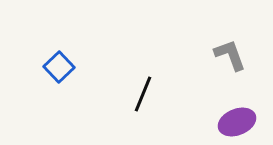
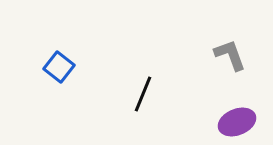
blue square: rotated 8 degrees counterclockwise
